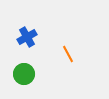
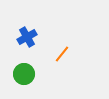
orange line: moved 6 px left; rotated 66 degrees clockwise
